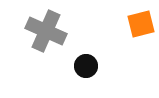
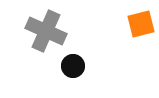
black circle: moved 13 px left
